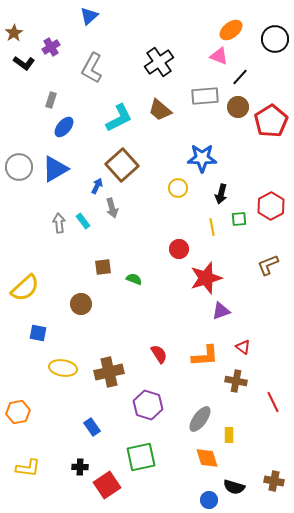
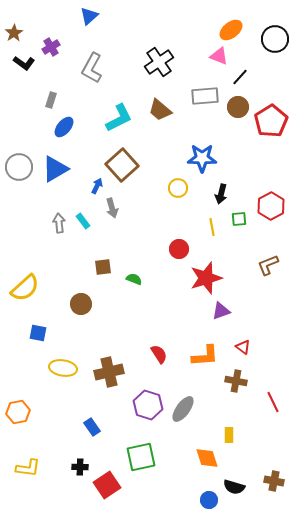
gray ellipse at (200, 419): moved 17 px left, 10 px up
